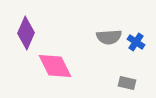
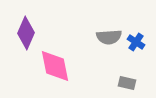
pink diamond: rotated 15 degrees clockwise
